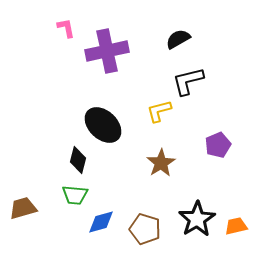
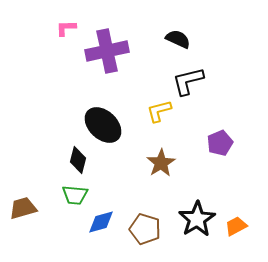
pink L-shape: rotated 80 degrees counterclockwise
black semicircle: rotated 55 degrees clockwise
purple pentagon: moved 2 px right, 2 px up
orange trapezoid: rotated 15 degrees counterclockwise
